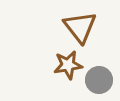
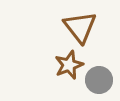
brown star: moved 1 px right; rotated 12 degrees counterclockwise
